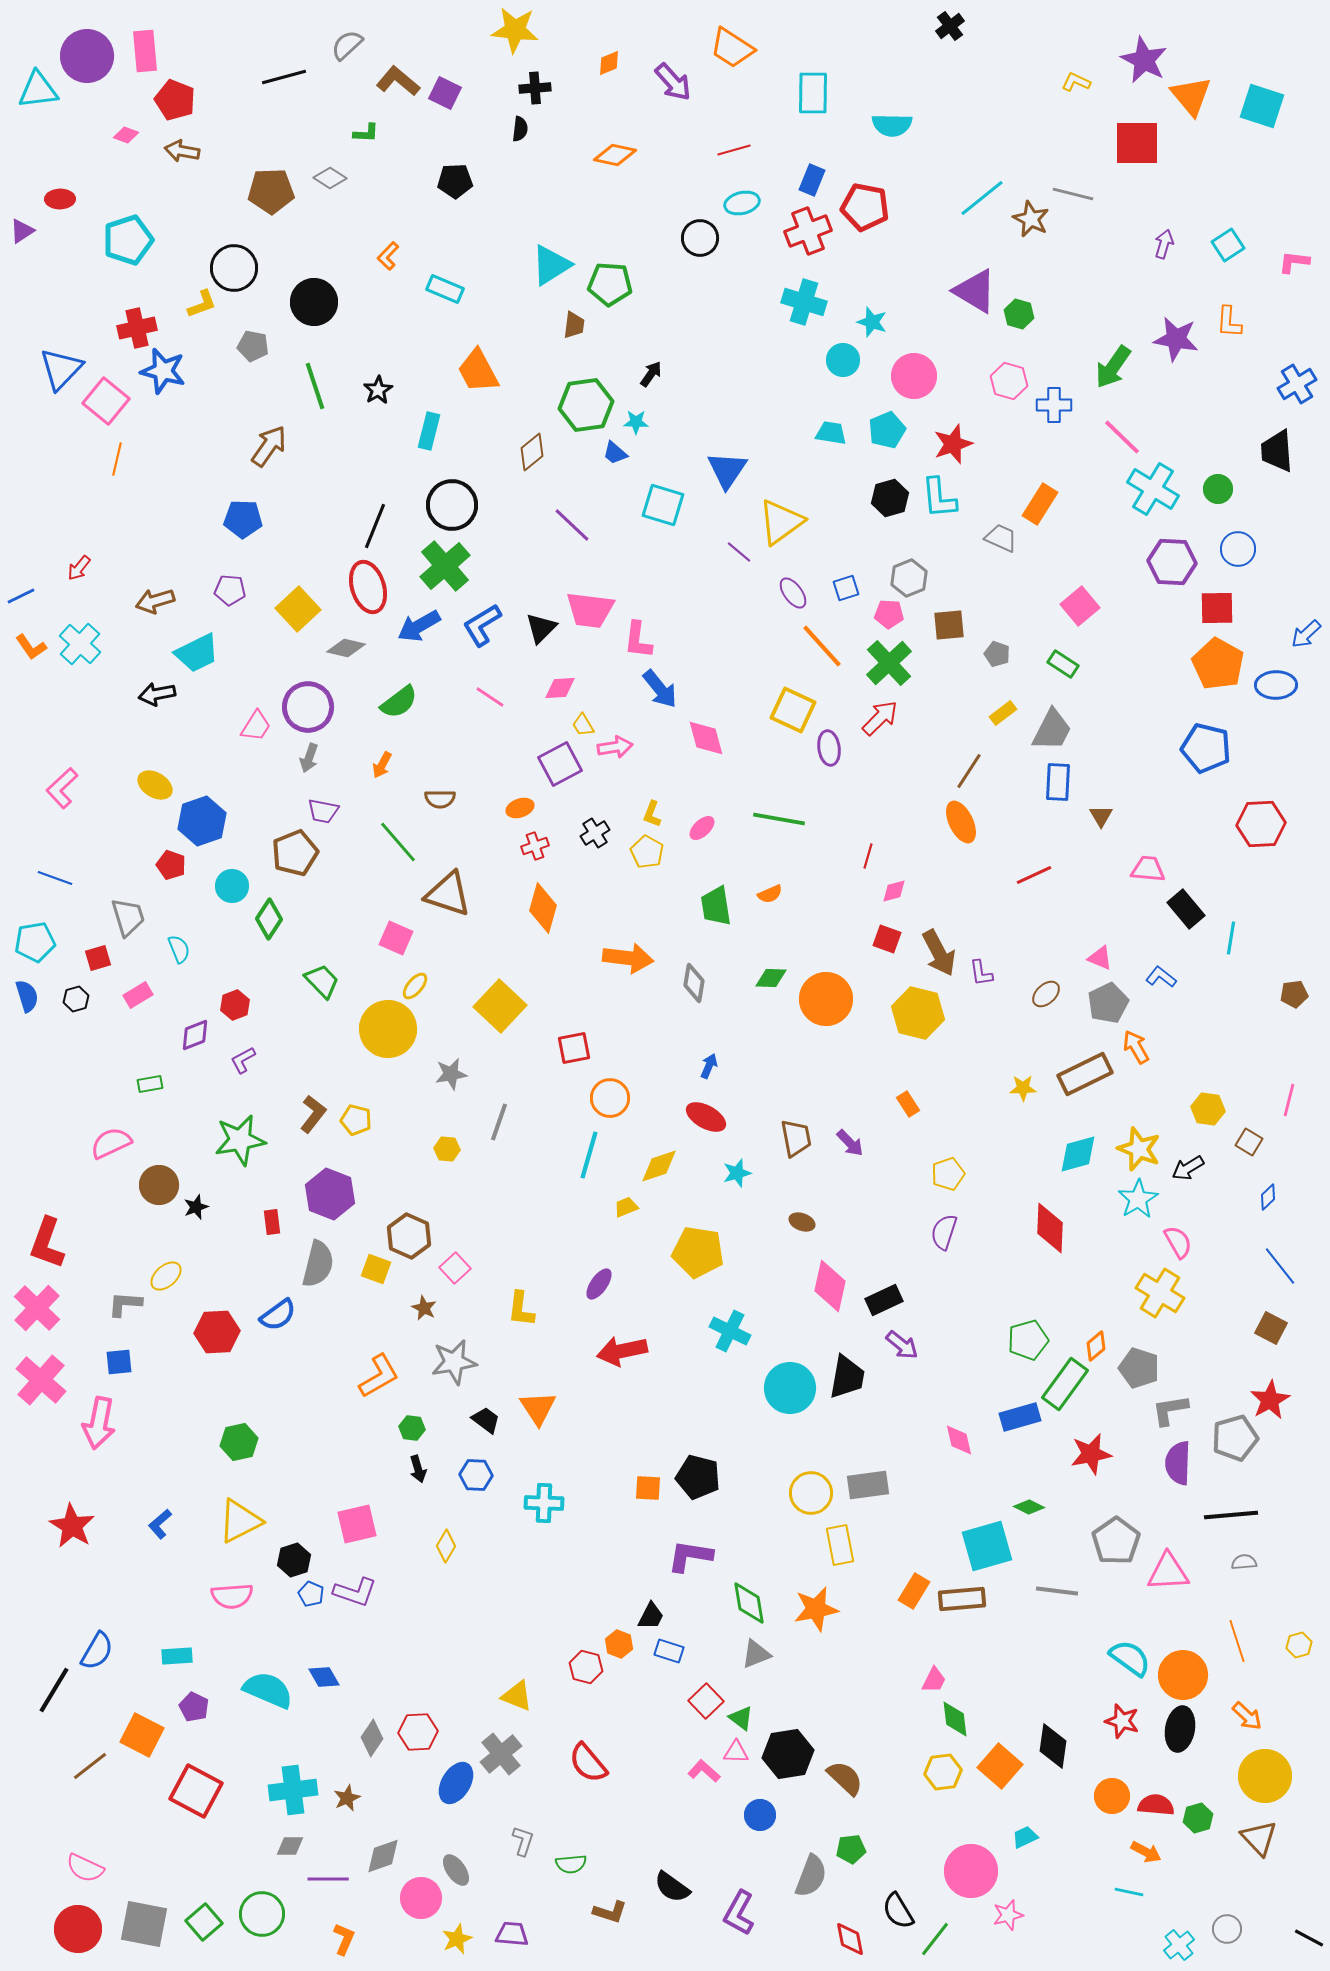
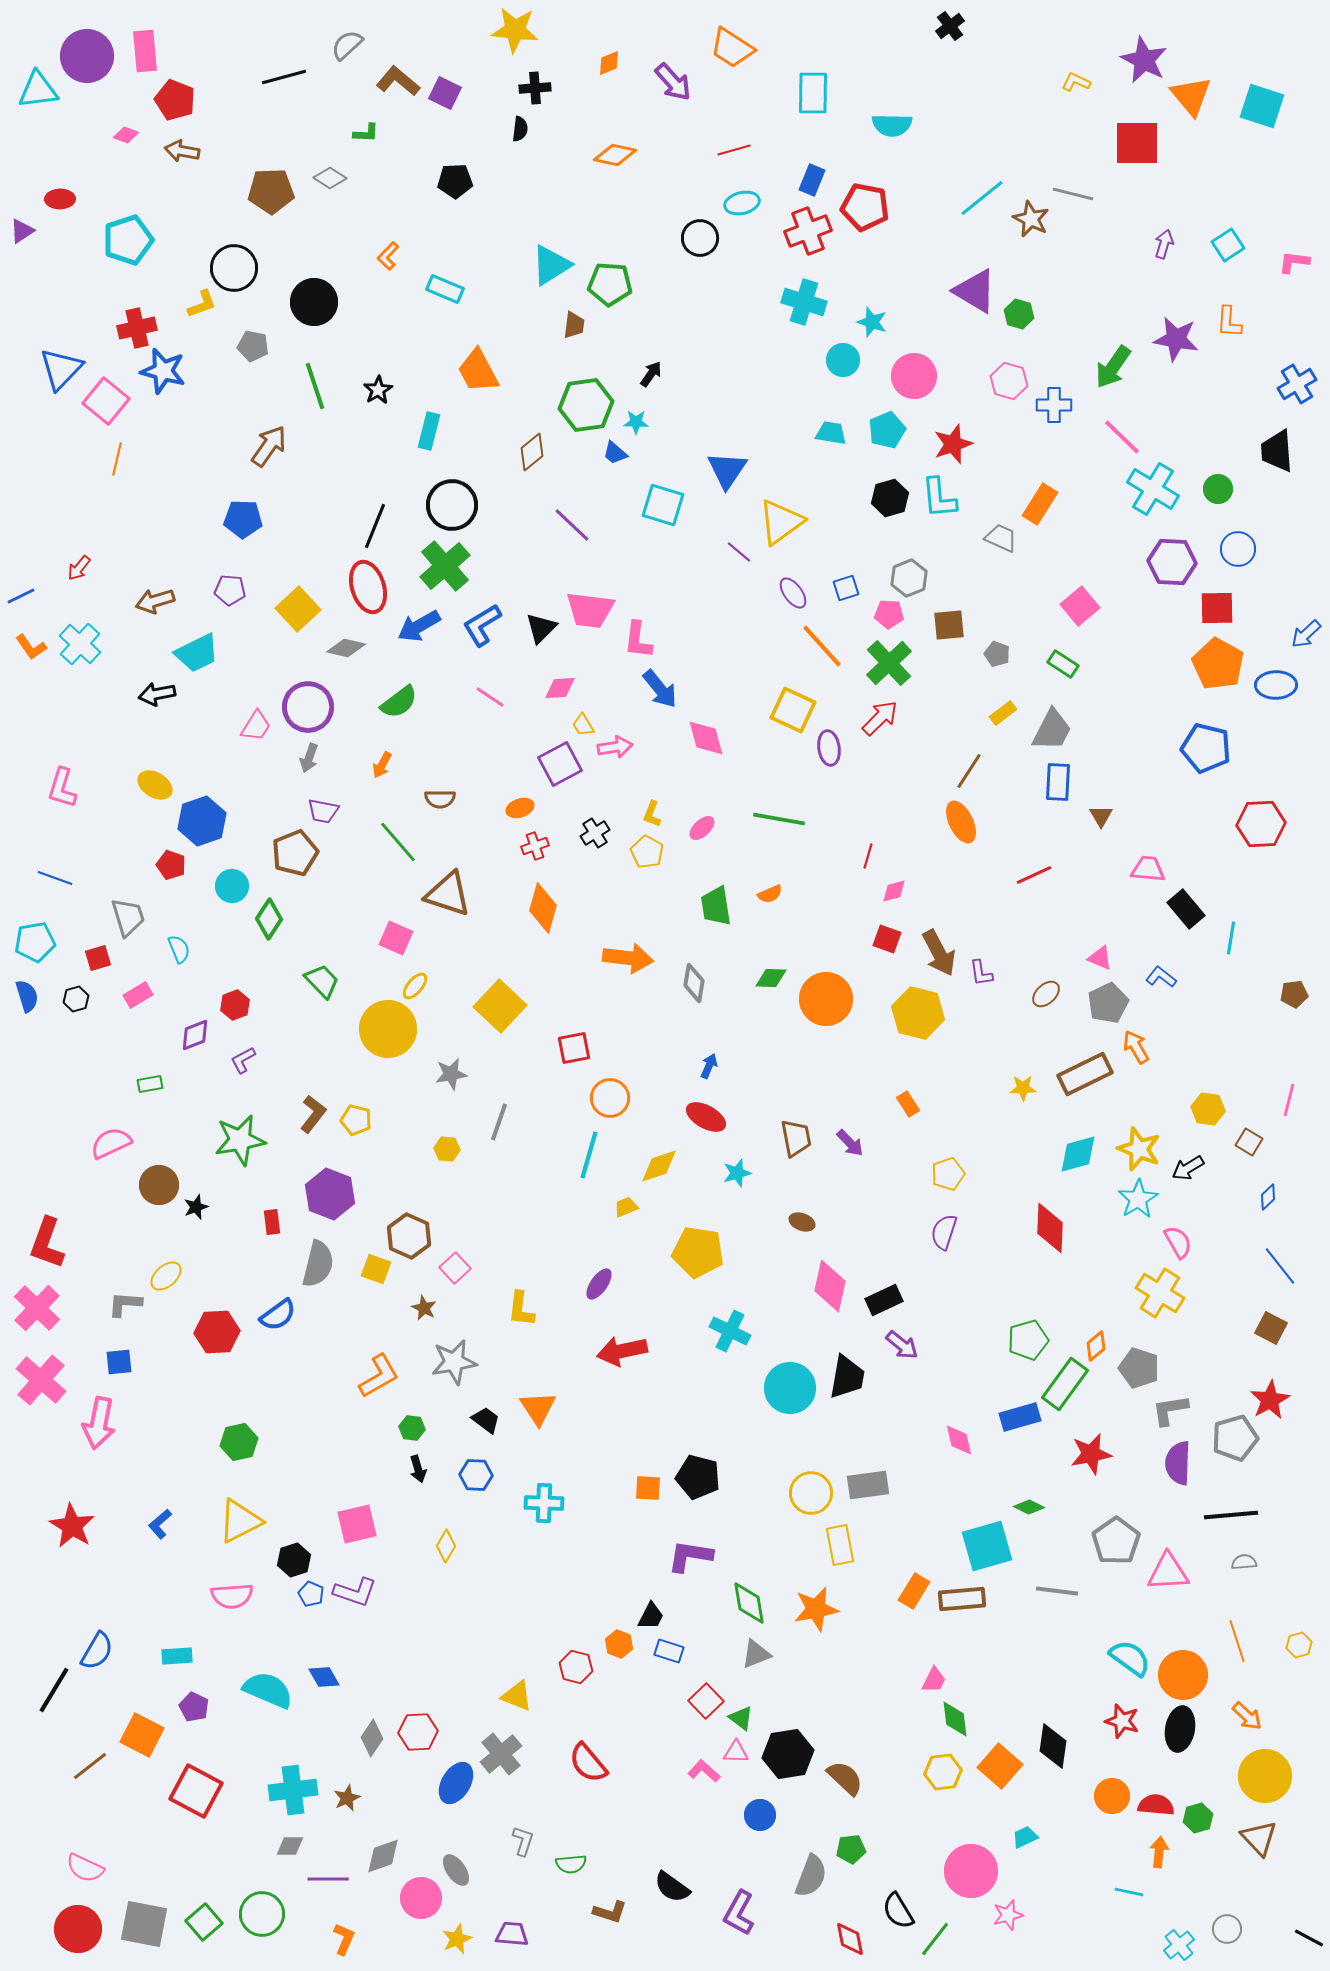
pink L-shape at (62, 788): rotated 30 degrees counterclockwise
red hexagon at (586, 1667): moved 10 px left
orange arrow at (1146, 1852): moved 13 px right; rotated 112 degrees counterclockwise
